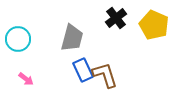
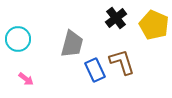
gray trapezoid: moved 6 px down
blue rectangle: moved 12 px right
brown L-shape: moved 17 px right, 13 px up
